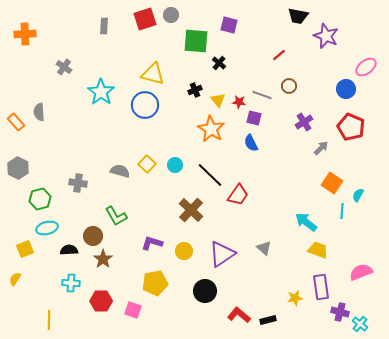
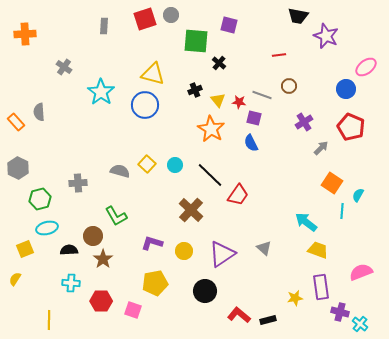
red line at (279, 55): rotated 32 degrees clockwise
gray cross at (78, 183): rotated 12 degrees counterclockwise
